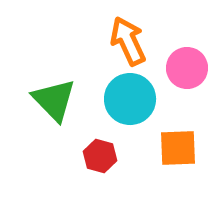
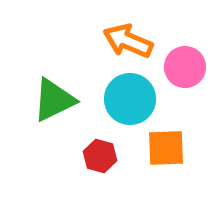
orange arrow: rotated 42 degrees counterclockwise
pink circle: moved 2 px left, 1 px up
green triangle: rotated 48 degrees clockwise
orange square: moved 12 px left
